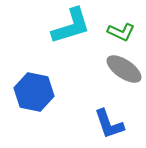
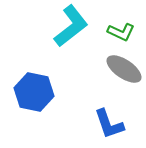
cyan L-shape: rotated 21 degrees counterclockwise
